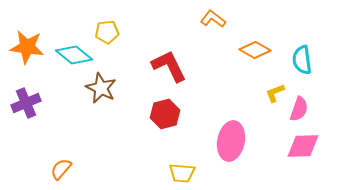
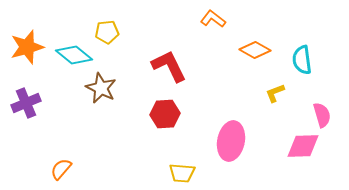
orange star: rotated 24 degrees counterclockwise
pink semicircle: moved 23 px right, 6 px down; rotated 35 degrees counterclockwise
red hexagon: rotated 12 degrees clockwise
